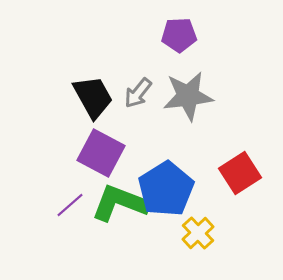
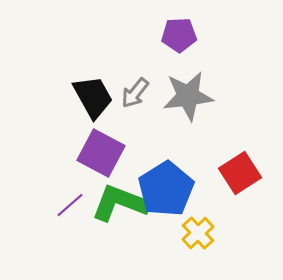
gray arrow: moved 3 px left
